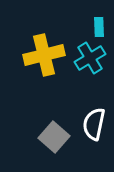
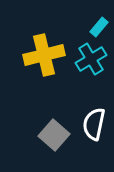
cyan rectangle: rotated 42 degrees clockwise
cyan cross: moved 1 px right, 1 px down
gray square: moved 2 px up
